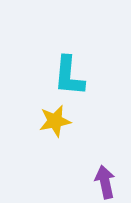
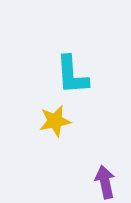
cyan L-shape: moved 3 px right, 1 px up; rotated 9 degrees counterclockwise
